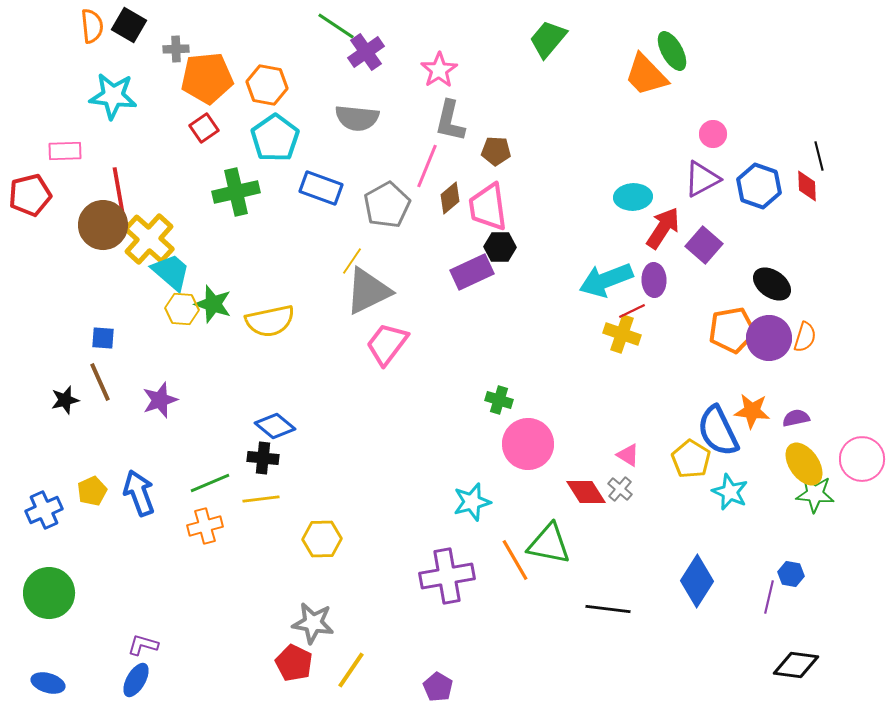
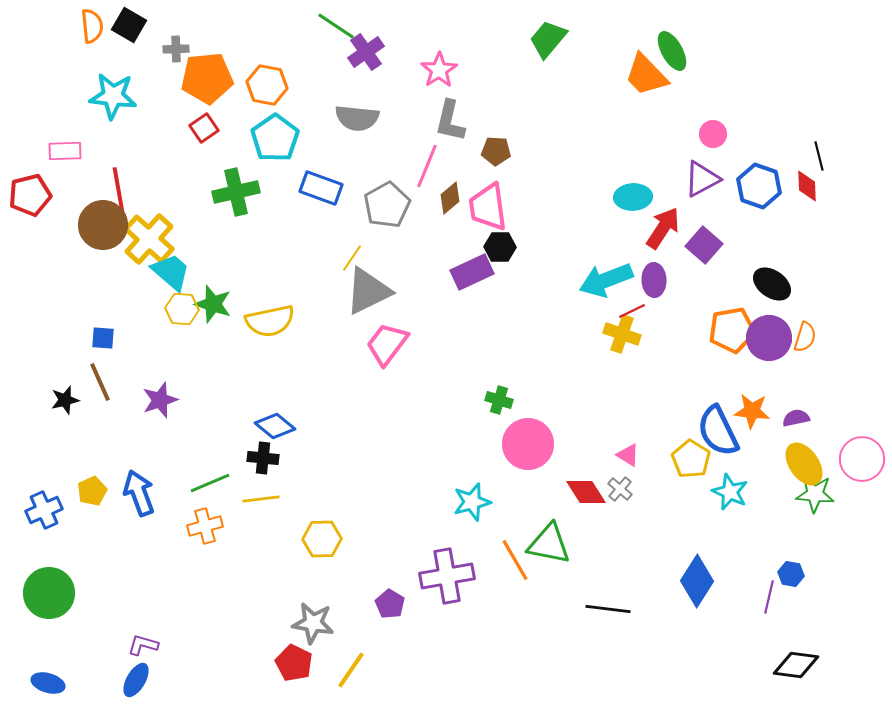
yellow line at (352, 261): moved 3 px up
purple pentagon at (438, 687): moved 48 px left, 83 px up
